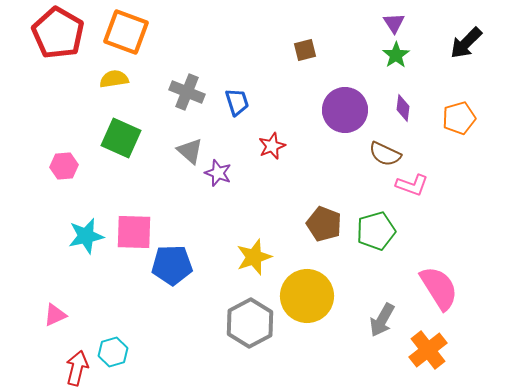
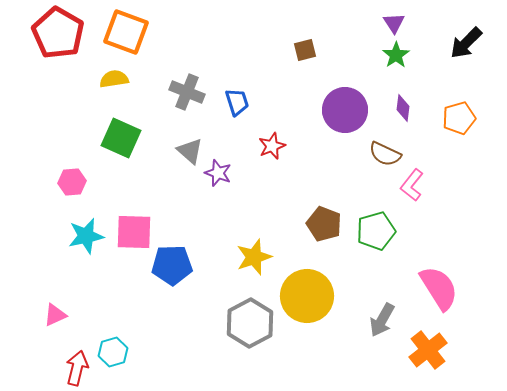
pink hexagon: moved 8 px right, 16 px down
pink L-shape: rotated 108 degrees clockwise
